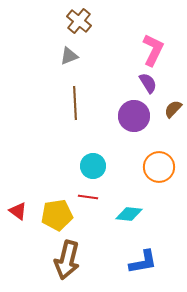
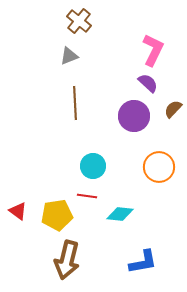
purple semicircle: rotated 15 degrees counterclockwise
red line: moved 1 px left, 1 px up
cyan diamond: moved 9 px left
